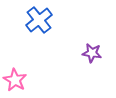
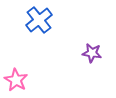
pink star: moved 1 px right
